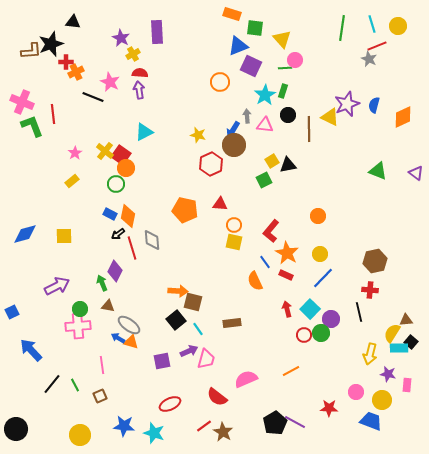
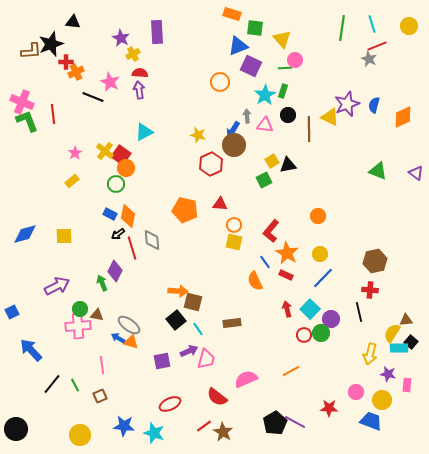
yellow circle at (398, 26): moved 11 px right
green L-shape at (32, 126): moved 5 px left, 5 px up
brown triangle at (108, 306): moved 11 px left, 9 px down
